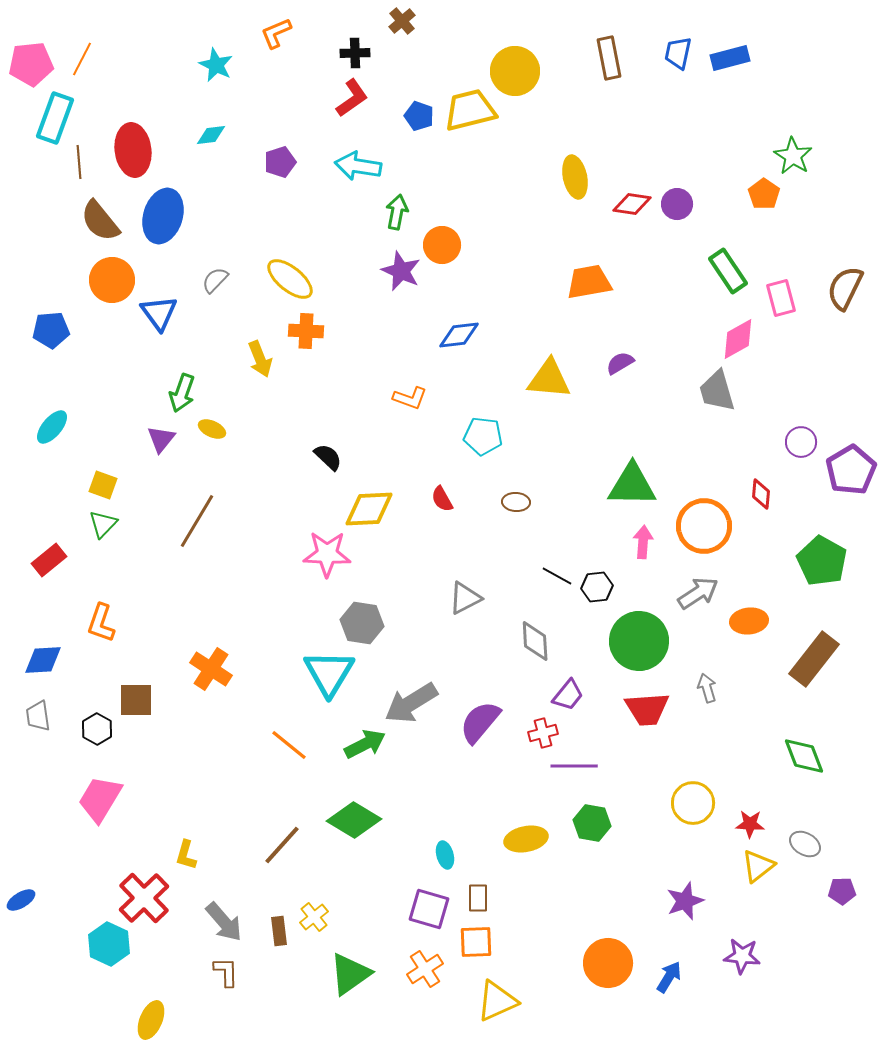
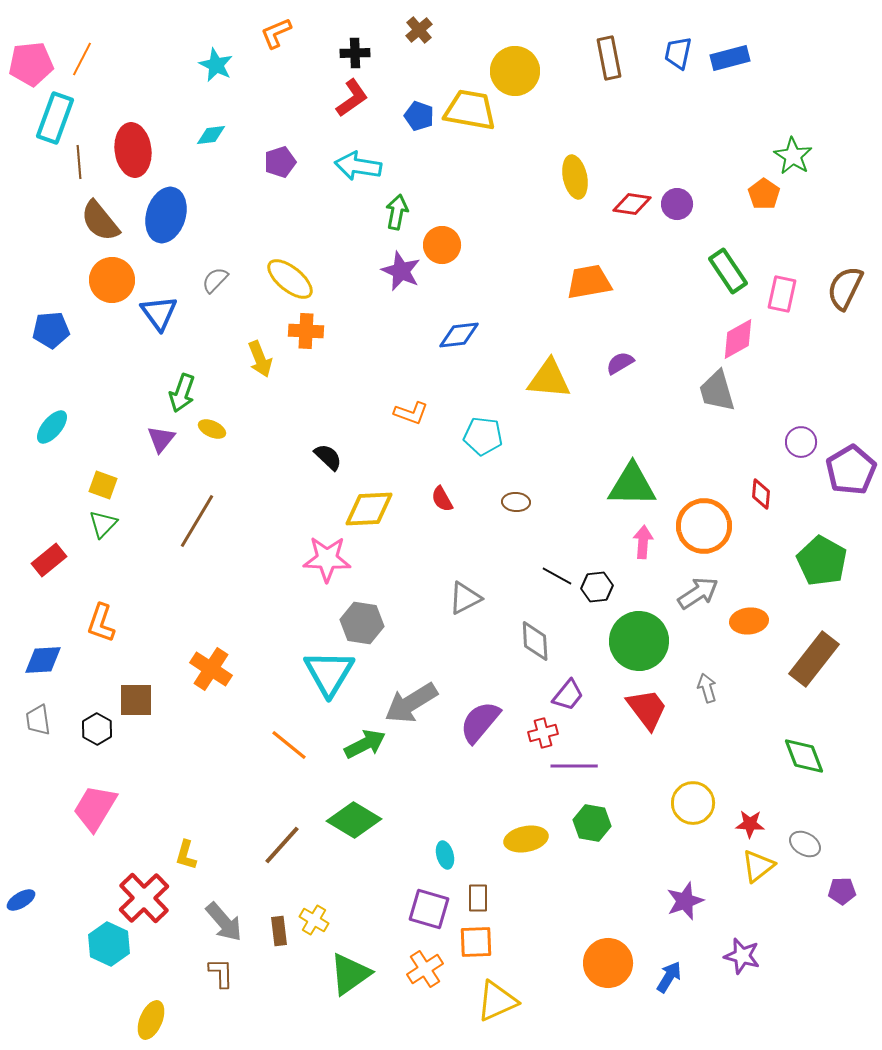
brown cross at (402, 21): moved 17 px right, 9 px down
yellow trapezoid at (470, 110): rotated 24 degrees clockwise
blue ellipse at (163, 216): moved 3 px right, 1 px up
pink rectangle at (781, 298): moved 1 px right, 4 px up; rotated 27 degrees clockwise
orange L-shape at (410, 398): moved 1 px right, 15 px down
pink star at (327, 554): moved 5 px down
red trapezoid at (647, 709): rotated 123 degrees counterclockwise
gray trapezoid at (38, 716): moved 4 px down
pink trapezoid at (100, 799): moved 5 px left, 9 px down
yellow cross at (314, 917): moved 3 px down; rotated 20 degrees counterclockwise
purple star at (742, 956): rotated 9 degrees clockwise
brown L-shape at (226, 972): moved 5 px left, 1 px down
